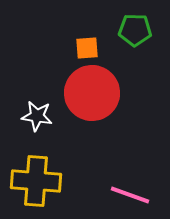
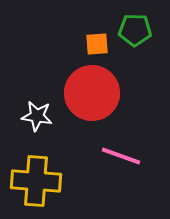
orange square: moved 10 px right, 4 px up
pink line: moved 9 px left, 39 px up
